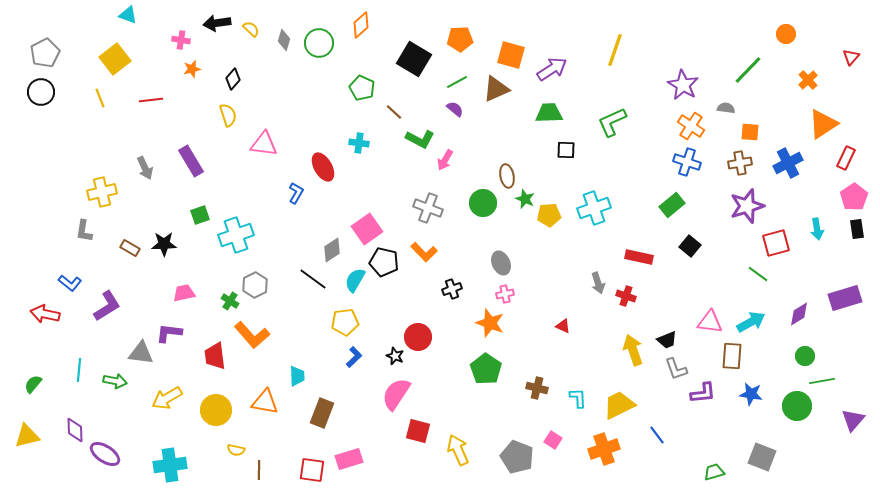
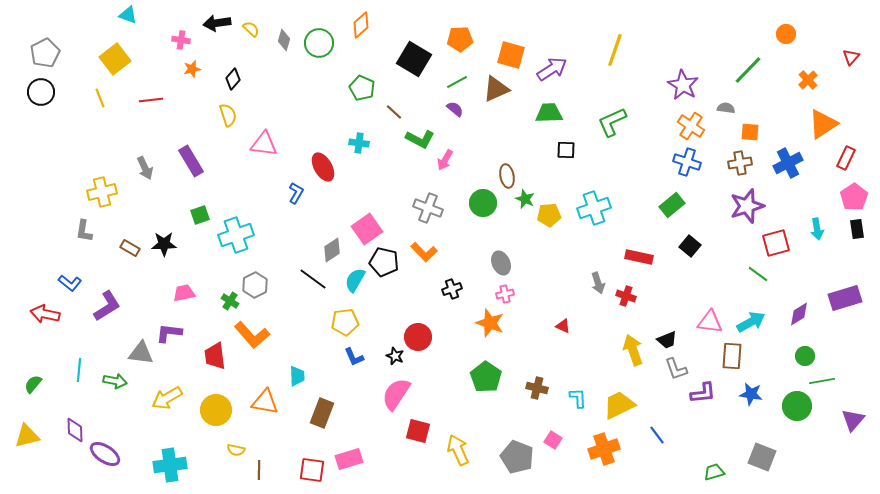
blue L-shape at (354, 357): rotated 110 degrees clockwise
green pentagon at (486, 369): moved 8 px down
